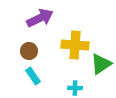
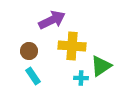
purple arrow: moved 12 px right, 2 px down
yellow cross: moved 3 px left, 1 px down
green triangle: moved 2 px down
cyan cross: moved 6 px right, 10 px up
